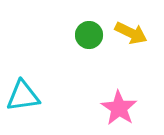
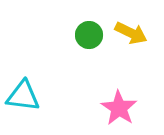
cyan triangle: rotated 15 degrees clockwise
